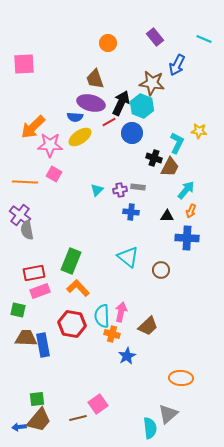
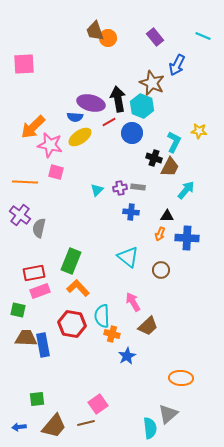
cyan line at (204, 39): moved 1 px left, 3 px up
orange circle at (108, 43): moved 5 px up
brown trapezoid at (95, 79): moved 48 px up
brown star at (152, 83): rotated 15 degrees clockwise
black arrow at (121, 103): moved 3 px left, 4 px up; rotated 35 degrees counterclockwise
cyan L-shape at (177, 143): moved 3 px left, 1 px up
pink star at (50, 145): rotated 10 degrees clockwise
pink square at (54, 174): moved 2 px right, 2 px up; rotated 14 degrees counterclockwise
purple cross at (120, 190): moved 2 px up
orange arrow at (191, 211): moved 31 px left, 23 px down
gray semicircle at (27, 230): moved 12 px right, 2 px up; rotated 24 degrees clockwise
pink arrow at (121, 312): moved 12 px right, 10 px up; rotated 42 degrees counterclockwise
brown line at (78, 418): moved 8 px right, 5 px down
brown trapezoid at (39, 420): moved 15 px right, 6 px down
